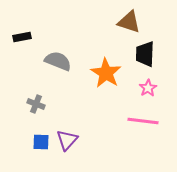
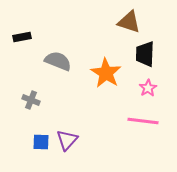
gray cross: moved 5 px left, 4 px up
